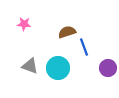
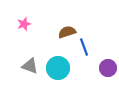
pink star: rotated 24 degrees counterclockwise
